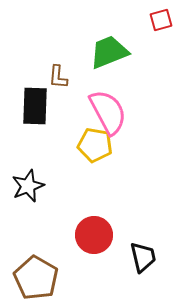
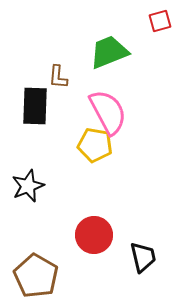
red square: moved 1 px left, 1 px down
brown pentagon: moved 2 px up
